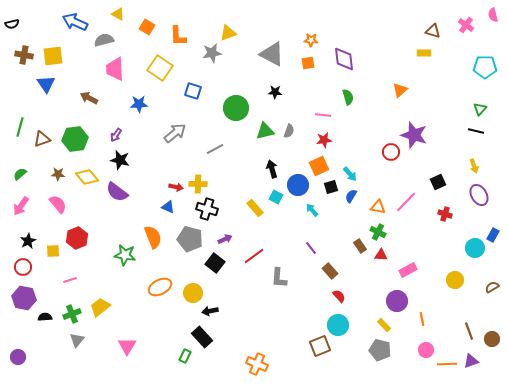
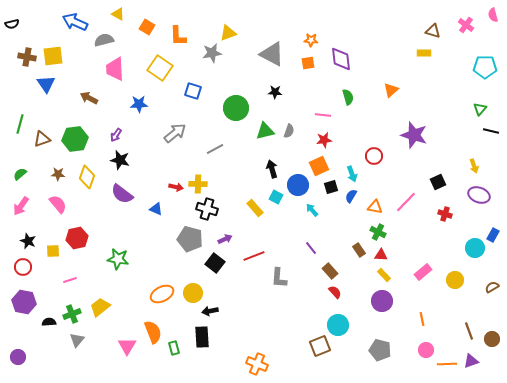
brown cross at (24, 55): moved 3 px right, 2 px down
purple diamond at (344, 59): moved 3 px left
orange triangle at (400, 90): moved 9 px left
green line at (20, 127): moved 3 px up
black line at (476, 131): moved 15 px right
red circle at (391, 152): moved 17 px left, 4 px down
cyan arrow at (350, 174): moved 2 px right; rotated 21 degrees clockwise
yellow diamond at (87, 177): rotated 60 degrees clockwise
purple semicircle at (117, 192): moved 5 px right, 2 px down
purple ellipse at (479, 195): rotated 40 degrees counterclockwise
blue triangle at (168, 207): moved 12 px left, 2 px down
orange triangle at (378, 207): moved 3 px left
orange semicircle at (153, 237): moved 95 px down
red hexagon at (77, 238): rotated 10 degrees clockwise
black star at (28, 241): rotated 21 degrees counterclockwise
brown rectangle at (360, 246): moved 1 px left, 4 px down
green star at (125, 255): moved 7 px left, 4 px down
red line at (254, 256): rotated 15 degrees clockwise
pink rectangle at (408, 270): moved 15 px right, 2 px down; rotated 12 degrees counterclockwise
orange ellipse at (160, 287): moved 2 px right, 7 px down
red semicircle at (339, 296): moved 4 px left, 4 px up
purple hexagon at (24, 298): moved 4 px down
purple circle at (397, 301): moved 15 px left
black semicircle at (45, 317): moved 4 px right, 5 px down
yellow rectangle at (384, 325): moved 50 px up
black rectangle at (202, 337): rotated 40 degrees clockwise
green rectangle at (185, 356): moved 11 px left, 8 px up; rotated 40 degrees counterclockwise
